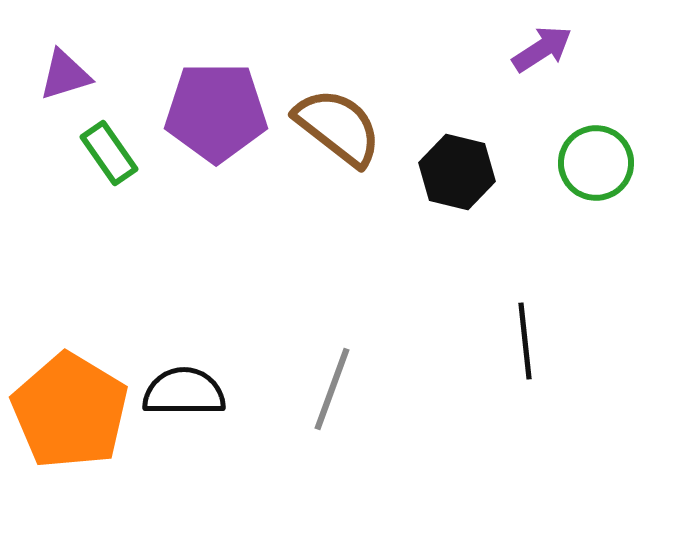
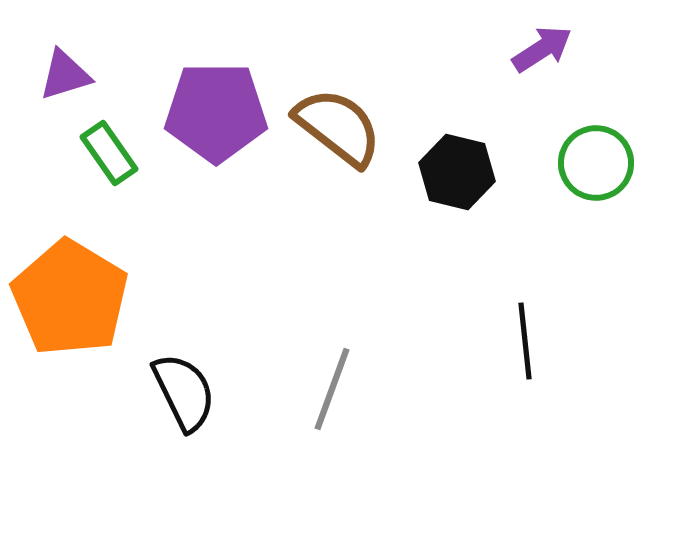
black semicircle: rotated 64 degrees clockwise
orange pentagon: moved 113 px up
